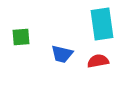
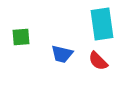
red semicircle: rotated 125 degrees counterclockwise
